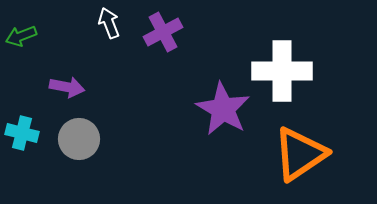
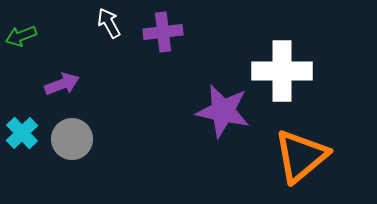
white arrow: rotated 8 degrees counterclockwise
purple cross: rotated 21 degrees clockwise
purple arrow: moved 5 px left, 3 px up; rotated 32 degrees counterclockwise
purple star: moved 2 px down; rotated 18 degrees counterclockwise
cyan cross: rotated 32 degrees clockwise
gray circle: moved 7 px left
orange triangle: moved 1 px right, 2 px down; rotated 6 degrees counterclockwise
